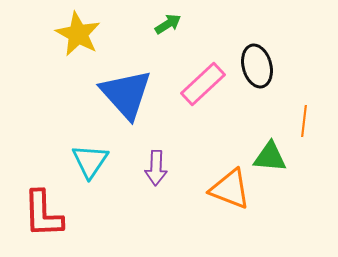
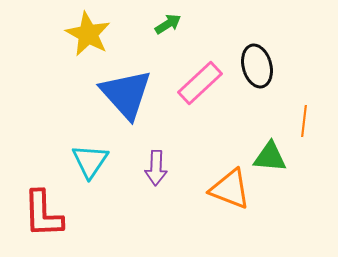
yellow star: moved 10 px right
pink rectangle: moved 3 px left, 1 px up
